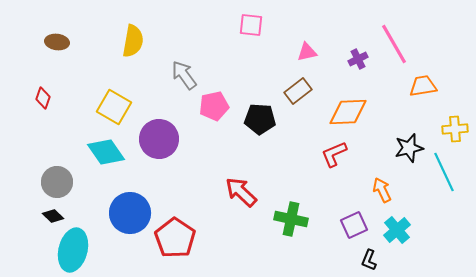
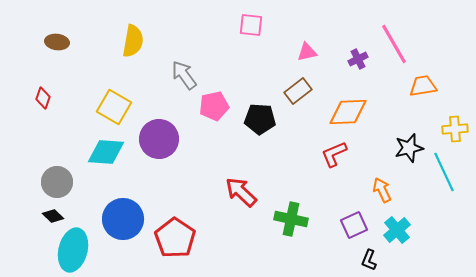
cyan diamond: rotated 51 degrees counterclockwise
blue circle: moved 7 px left, 6 px down
